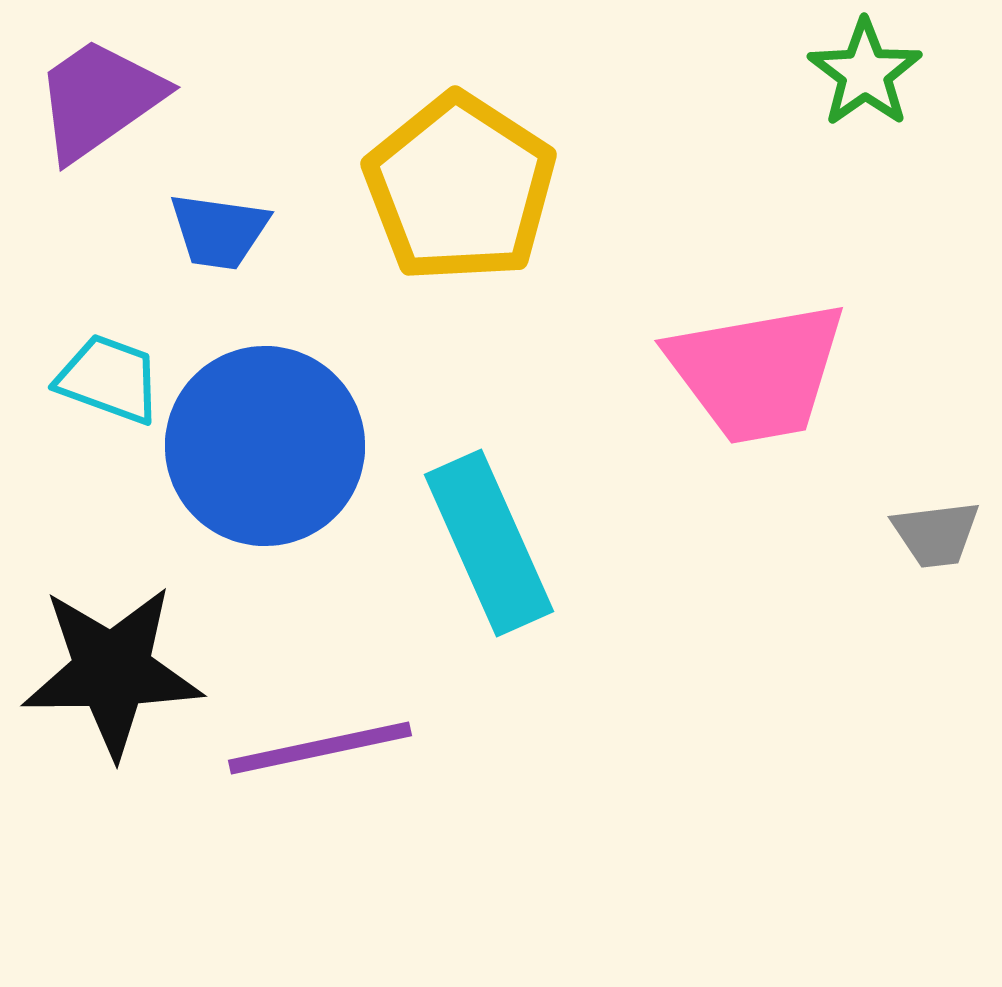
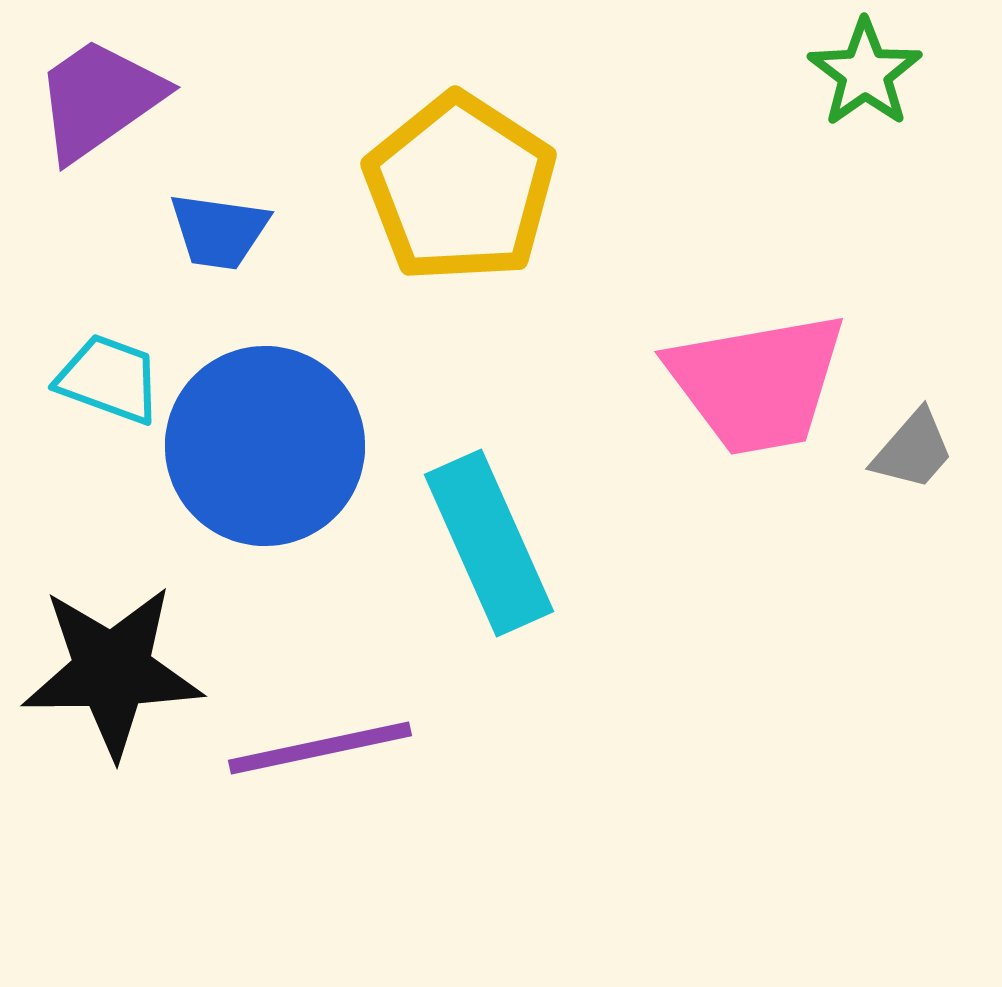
pink trapezoid: moved 11 px down
gray trapezoid: moved 23 px left, 84 px up; rotated 42 degrees counterclockwise
